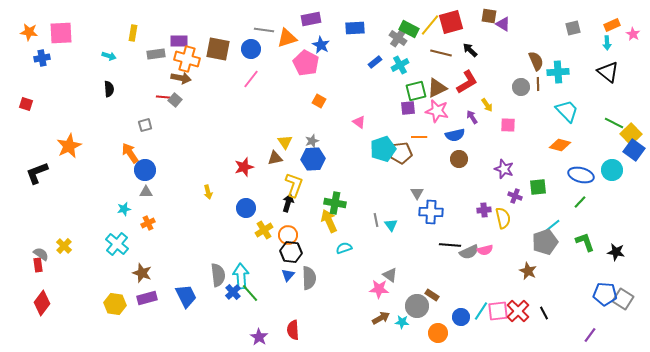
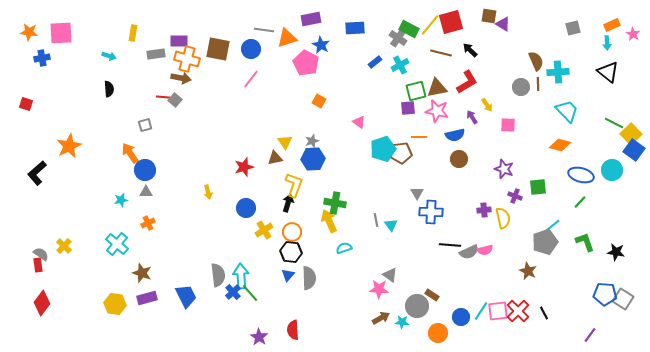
brown triangle at (437, 88): rotated 15 degrees clockwise
black L-shape at (37, 173): rotated 20 degrees counterclockwise
cyan star at (124, 209): moved 3 px left, 9 px up
orange circle at (288, 235): moved 4 px right, 3 px up
